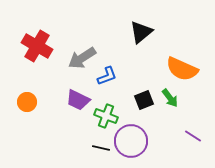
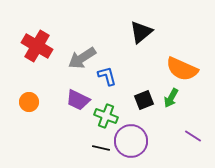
blue L-shape: rotated 85 degrees counterclockwise
green arrow: moved 1 px right; rotated 66 degrees clockwise
orange circle: moved 2 px right
